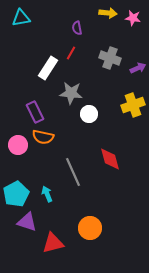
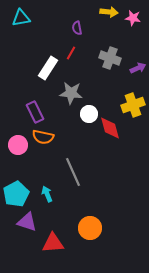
yellow arrow: moved 1 px right, 1 px up
red diamond: moved 31 px up
red triangle: rotated 10 degrees clockwise
